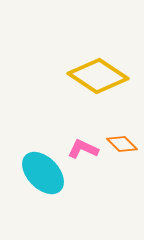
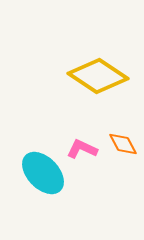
orange diamond: moved 1 px right; rotated 16 degrees clockwise
pink L-shape: moved 1 px left
